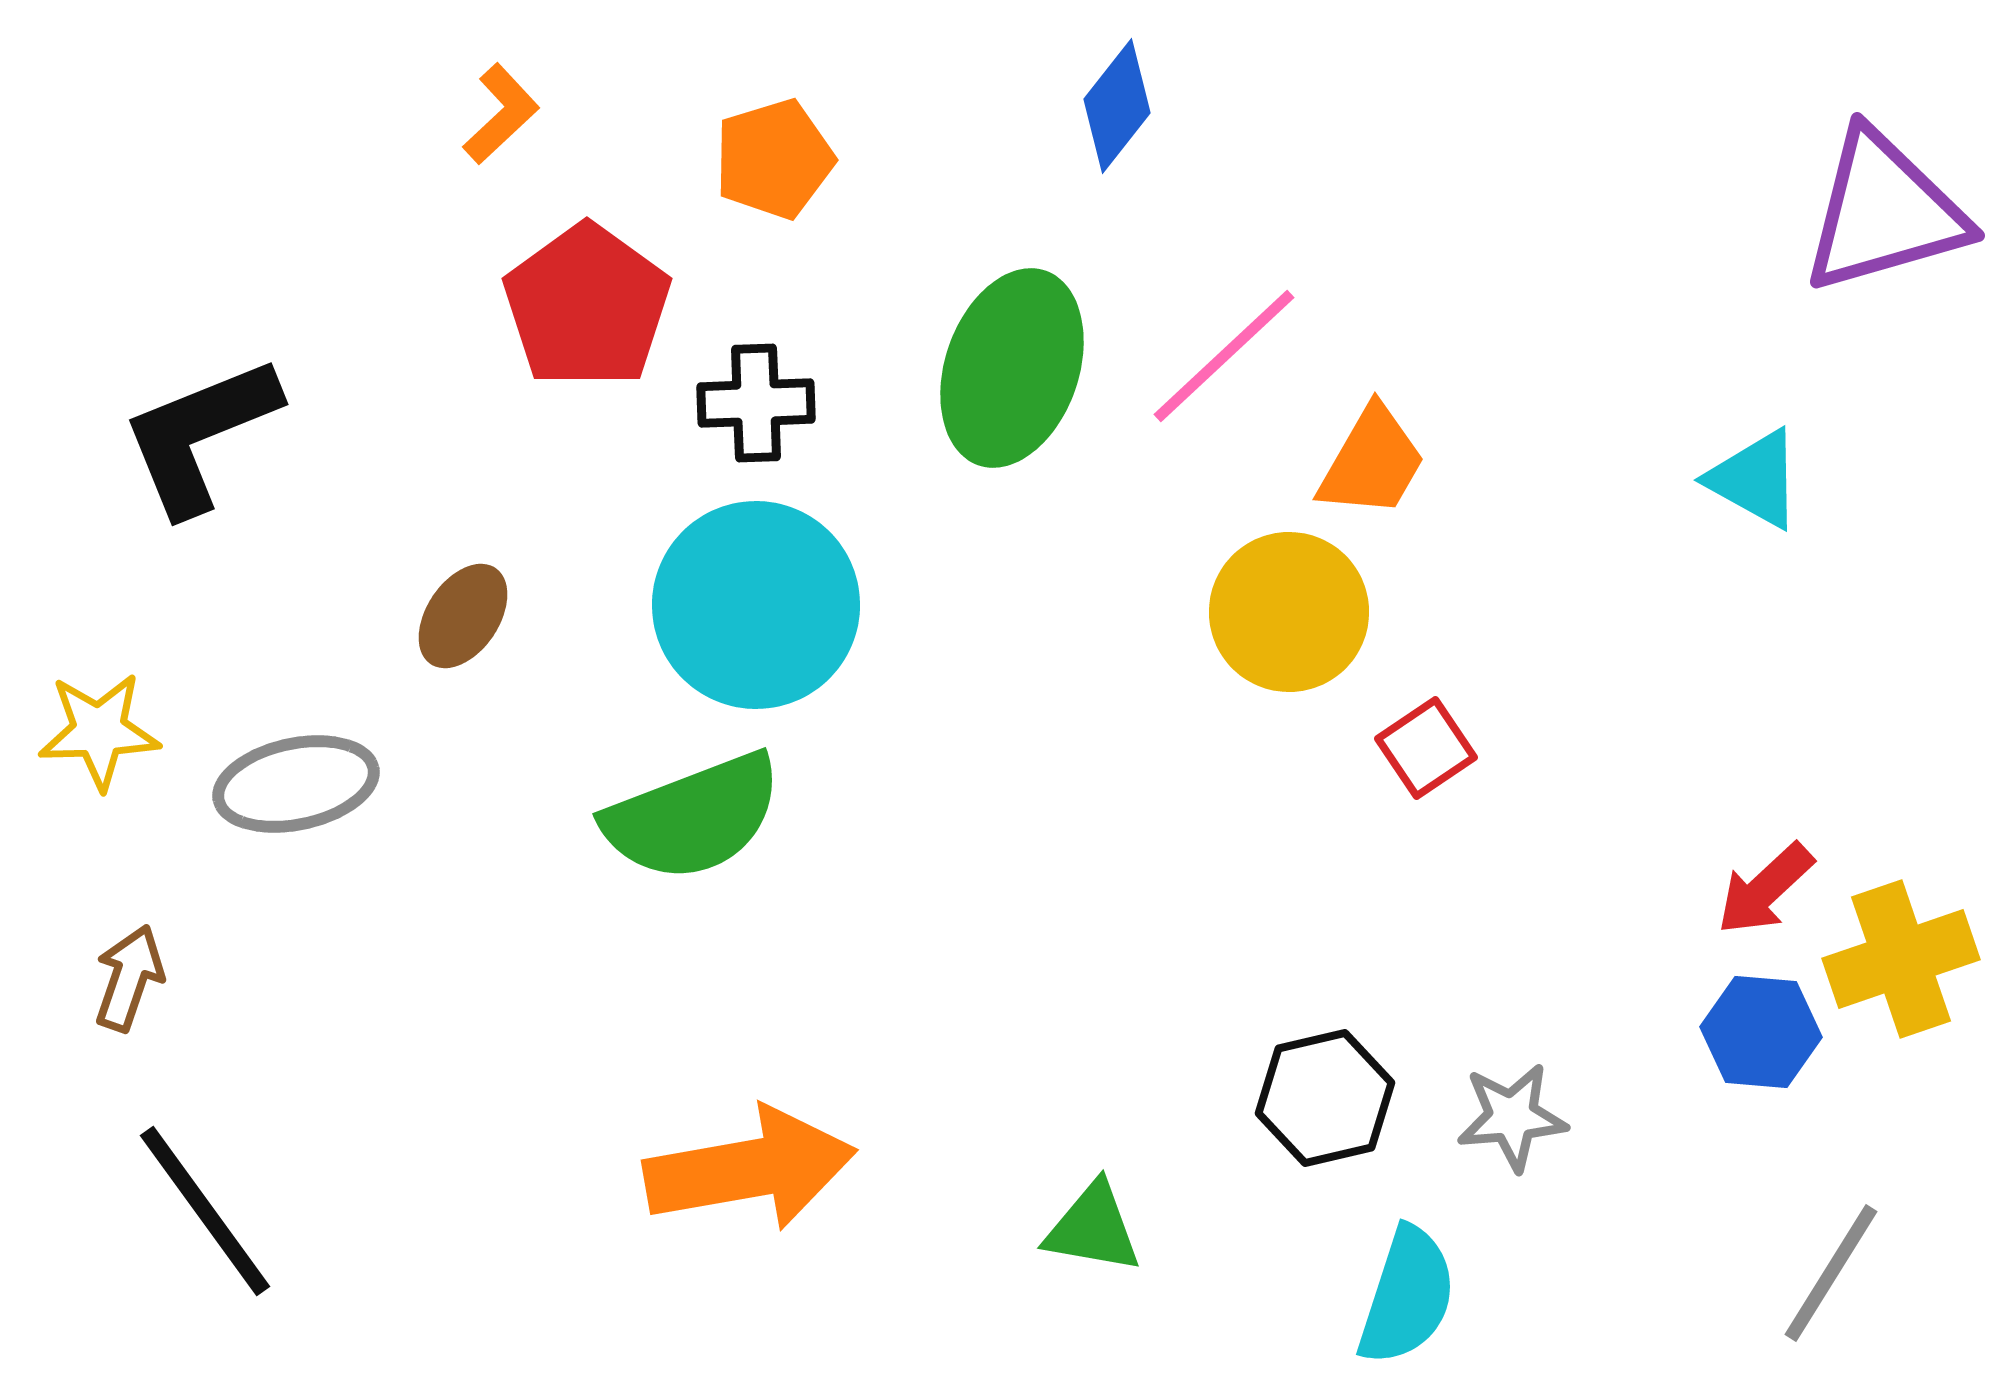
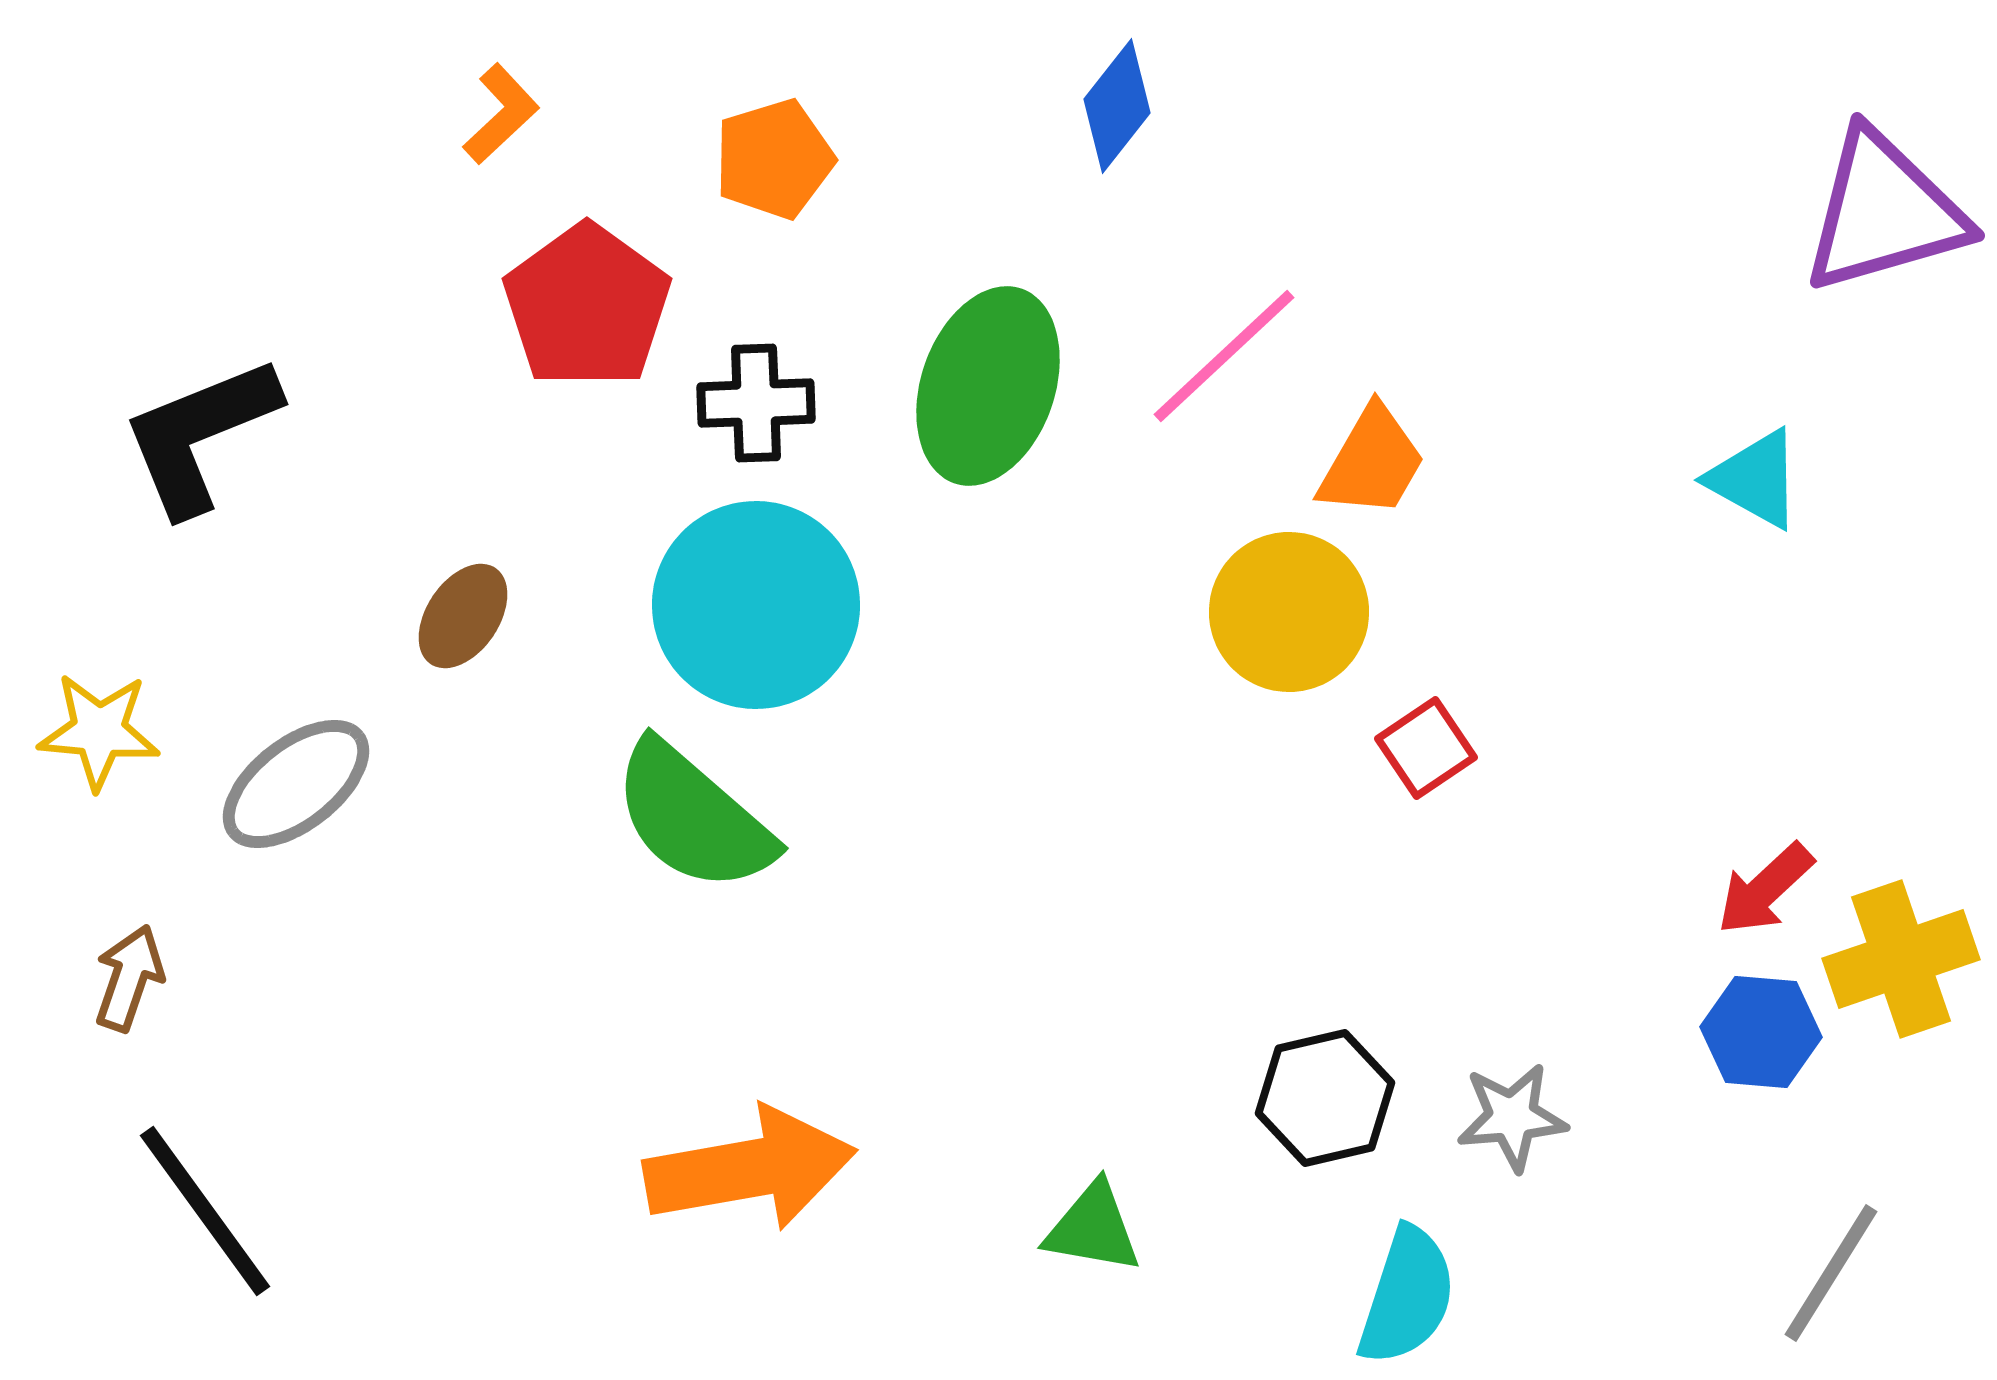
green ellipse: moved 24 px left, 18 px down
yellow star: rotated 7 degrees clockwise
gray ellipse: rotated 26 degrees counterclockwise
green semicircle: rotated 62 degrees clockwise
